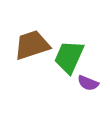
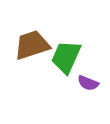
green trapezoid: moved 3 px left
